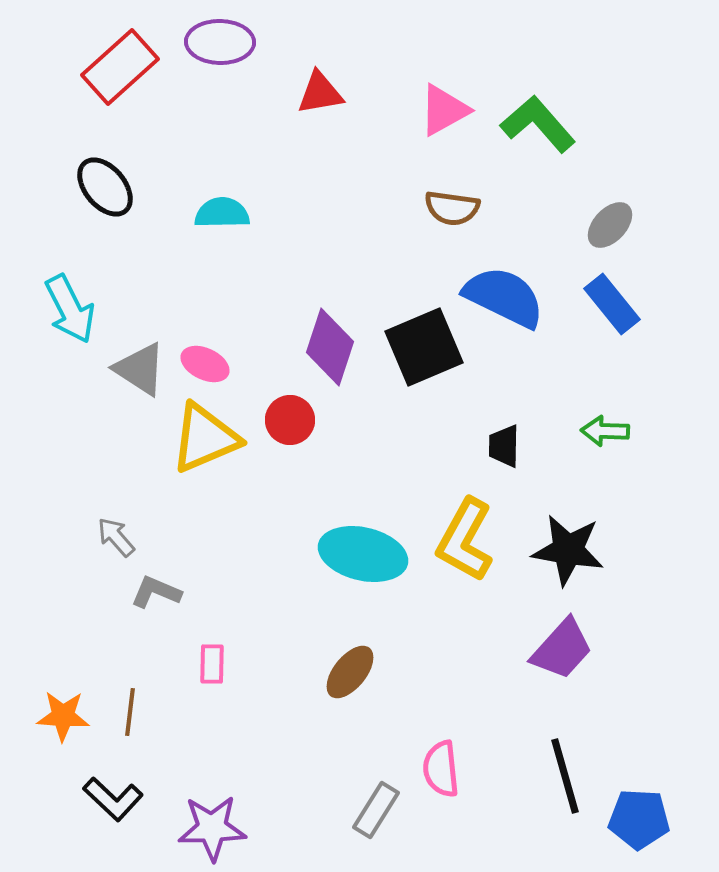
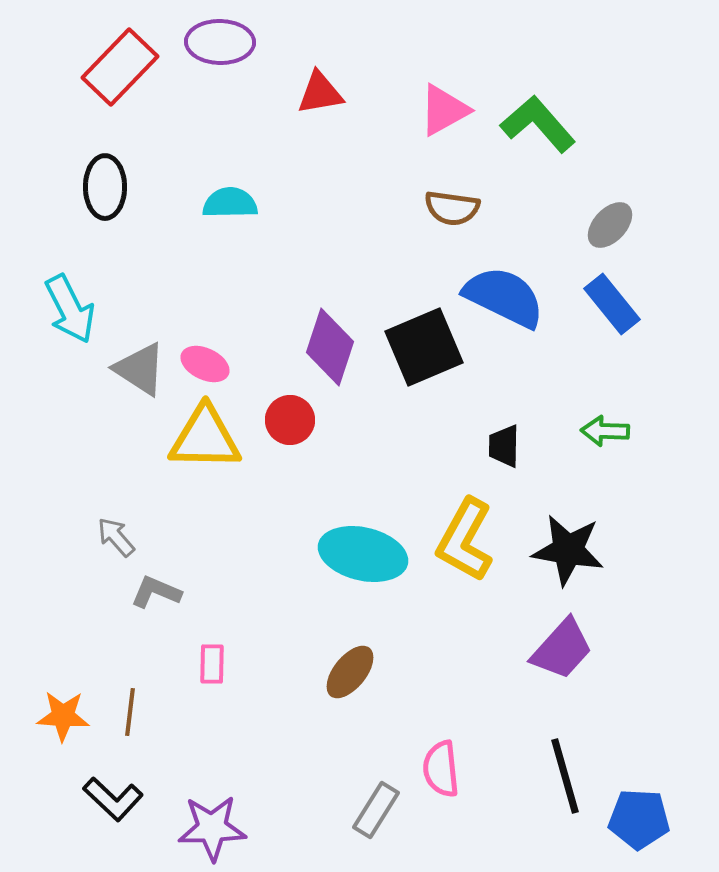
red rectangle: rotated 4 degrees counterclockwise
black ellipse: rotated 40 degrees clockwise
cyan semicircle: moved 8 px right, 10 px up
yellow triangle: rotated 24 degrees clockwise
